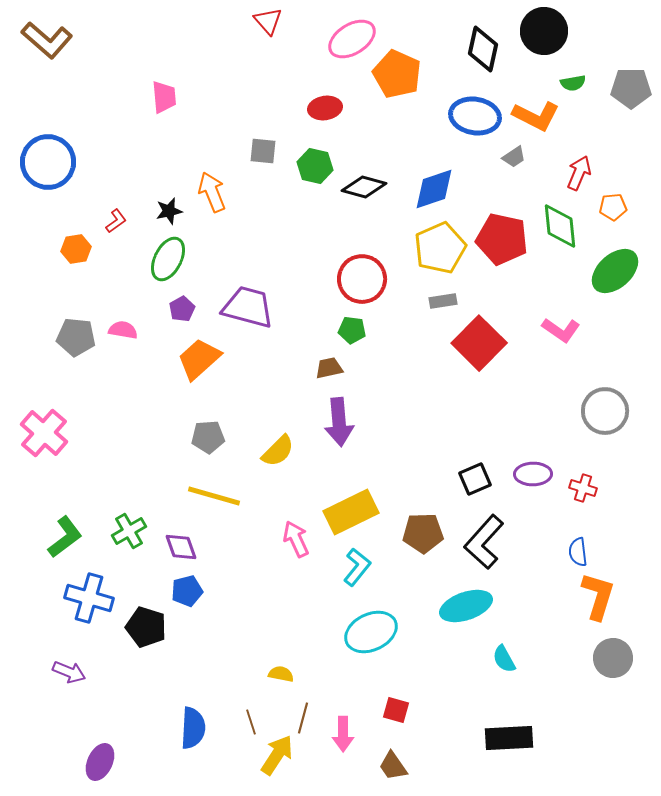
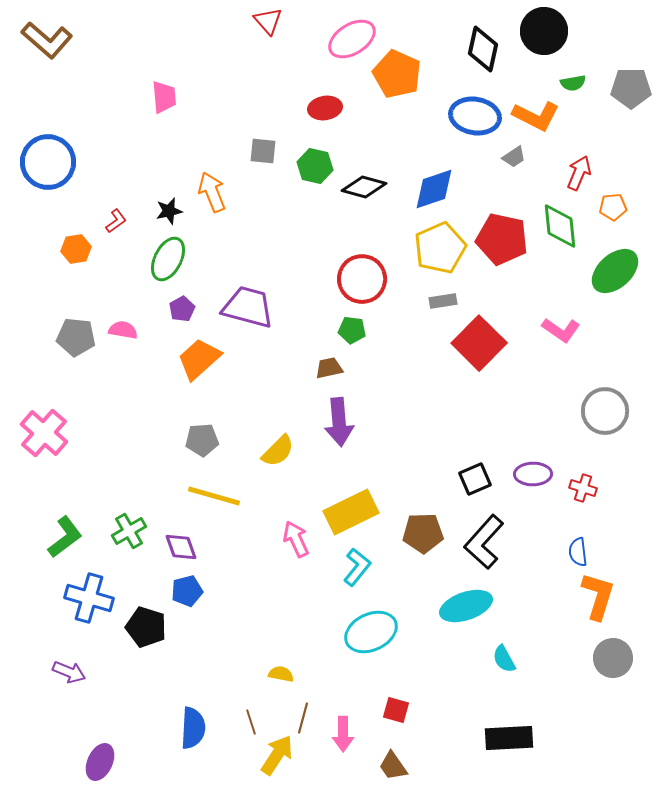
gray pentagon at (208, 437): moved 6 px left, 3 px down
